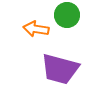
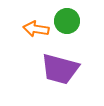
green circle: moved 6 px down
